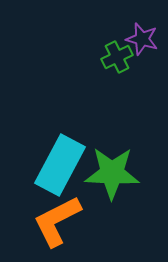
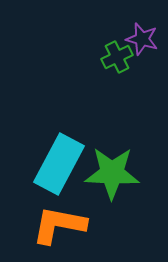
cyan rectangle: moved 1 px left, 1 px up
orange L-shape: moved 2 px right, 4 px down; rotated 38 degrees clockwise
